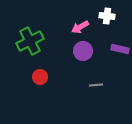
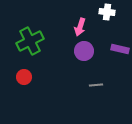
white cross: moved 4 px up
pink arrow: rotated 42 degrees counterclockwise
purple circle: moved 1 px right
red circle: moved 16 px left
